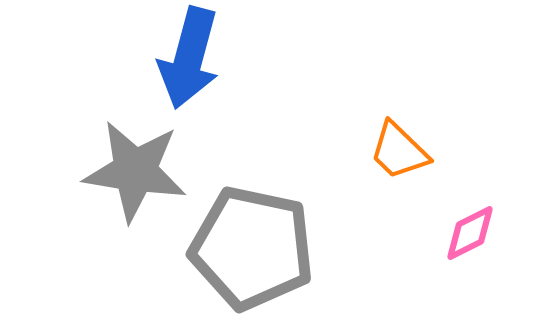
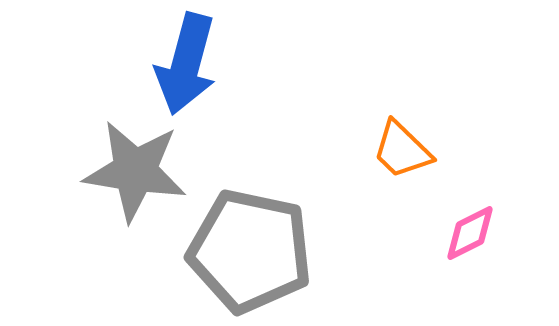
blue arrow: moved 3 px left, 6 px down
orange trapezoid: moved 3 px right, 1 px up
gray pentagon: moved 2 px left, 3 px down
